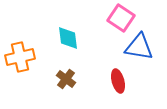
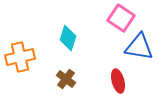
cyan diamond: rotated 25 degrees clockwise
